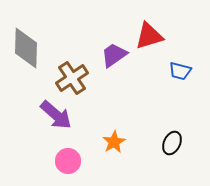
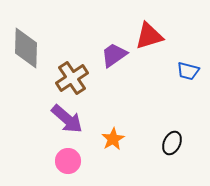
blue trapezoid: moved 8 px right
purple arrow: moved 11 px right, 4 px down
orange star: moved 1 px left, 3 px up
